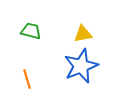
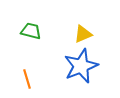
yellow triangle: rotated 12 degrees counterclockwise
